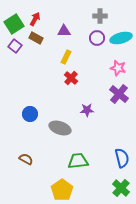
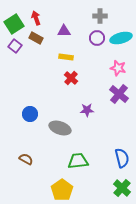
red arrow: moved 1 px right, 1 px up; rotated 48 degrees counterclockwise
yellow rectangle: rotated 72 degrees clockwise
green cross: moved 1 px right
